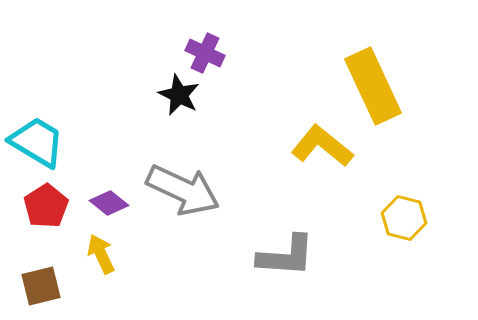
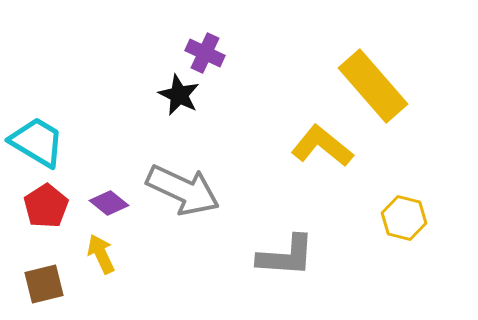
yellow rectangle: rotated 16 degrees counterclockwise
brown square: moved 3 px right, 2 px up
